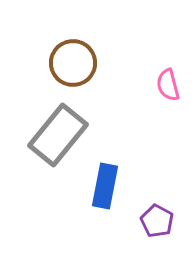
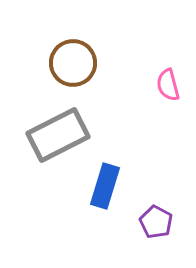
gray rectangle: rotated 24 degrees clockwise
blue rectangle: rotated 6 degrees clockwise
purple pentagon: moved 1 px left, 1 px down
